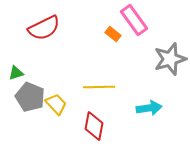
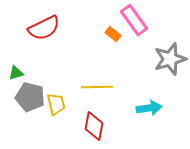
yellow line: moved 2 px left
gray pentagon: rotated 8 degrees counterclockwise
yellow trapezoid: rotated 30 degrees clockwise
